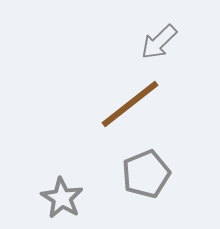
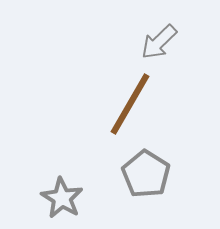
brown line: rotated 22 degrees counterclockwise
gray pentagon: rotated 18 degrees counterclockwise
